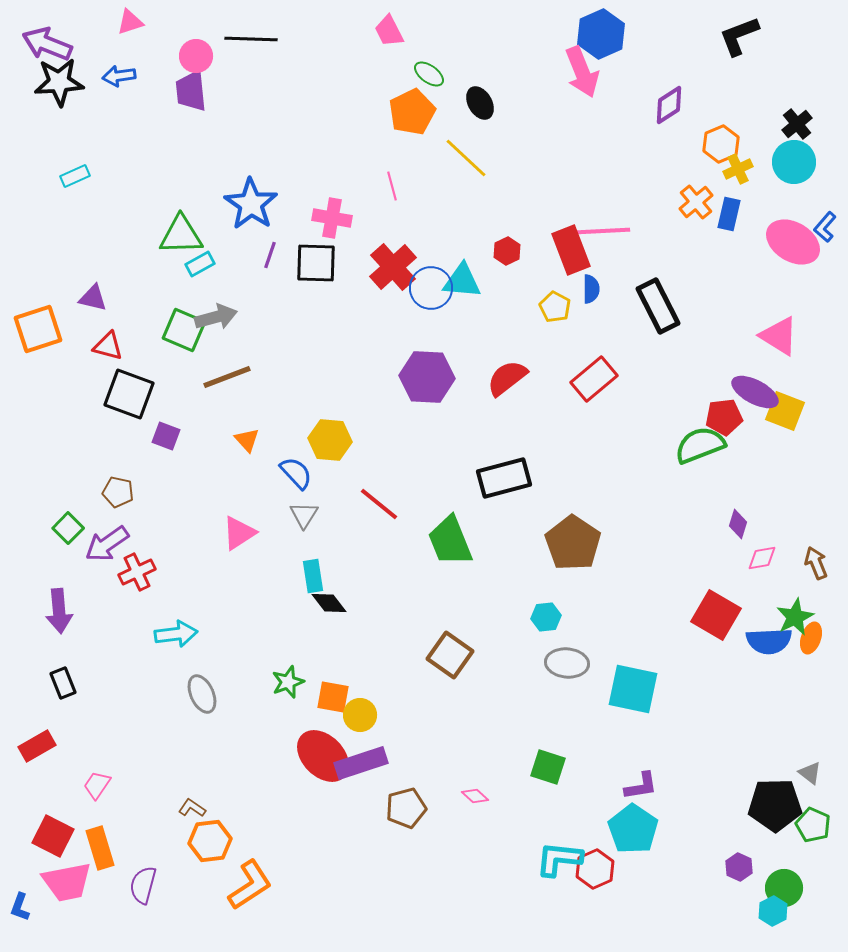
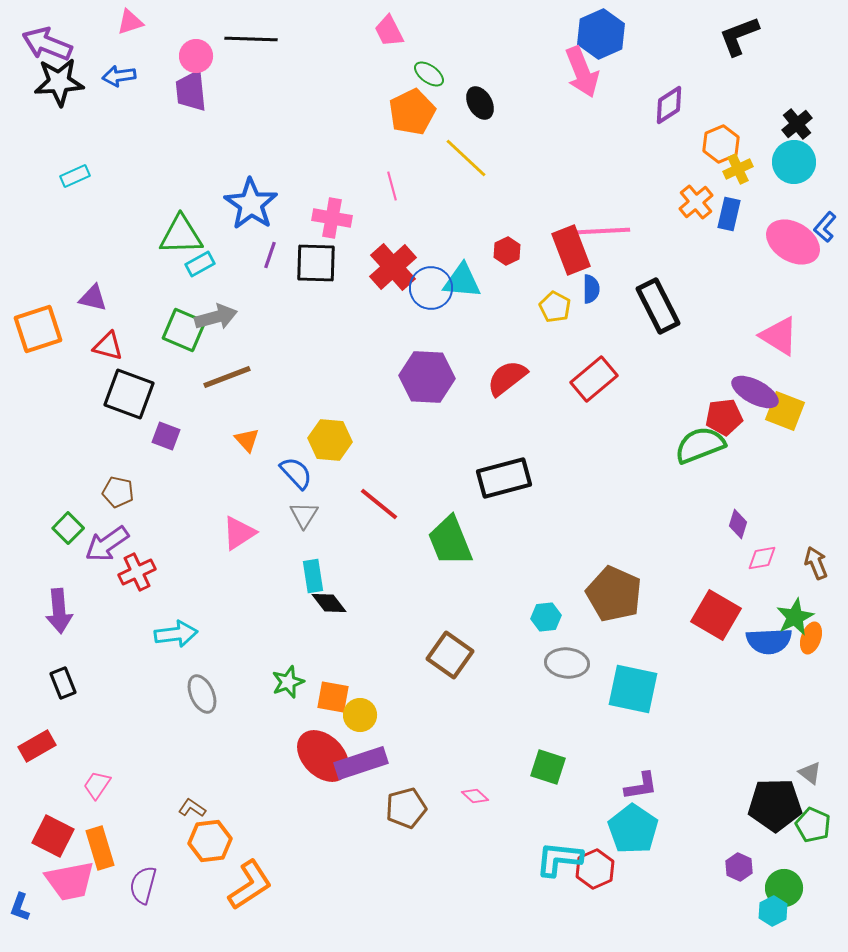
brown pentagon at (573, 543): moved 41 px right, 51 px down; rotated 10 degrees counterclockwise
pink trapezoid at (67, 882): moved 3 px right, 1 px up
